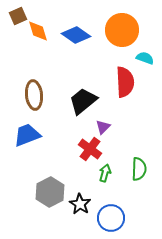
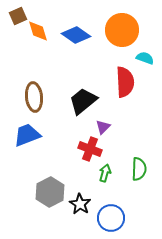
brown ellipse: moved 2 px down
red cross: rotated 15 degrees counterclockwise
